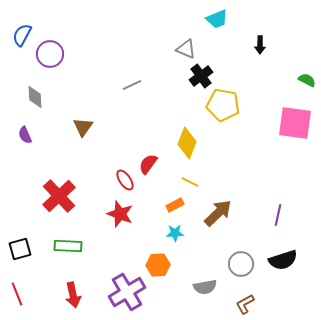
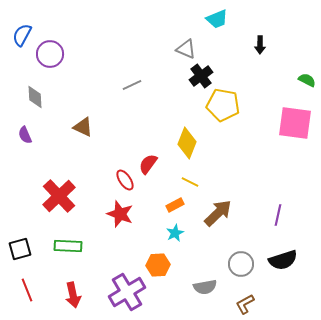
brown triangle: rotated 40 degrees counterclockwise
cyan star: rotated 24 degrees counterclockwise
red line: moved 10 px right, 4 px up
